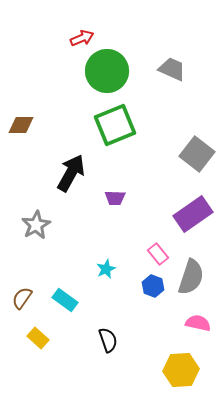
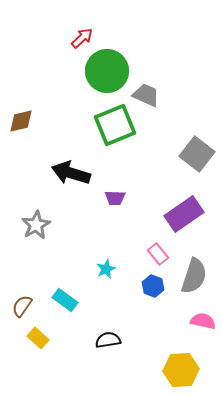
red arrow: rotated 20 degrees counterclockwise
gray trapezoid: moved 26 px left, 26 px down
brown diamond: moved 4 px up; rotated 12 degrees counterclockwise
black arrow: rotated 102 degrees counterclockwise
purple rectangle: moved 9 px left
gray semicircle: moved 3 px right, 1 px up
brown semicircle: moved 8 px down
pink semicircle: moved 5 px right, 2 px up
black semicircle: rotated 80 degrees counterclockwise
